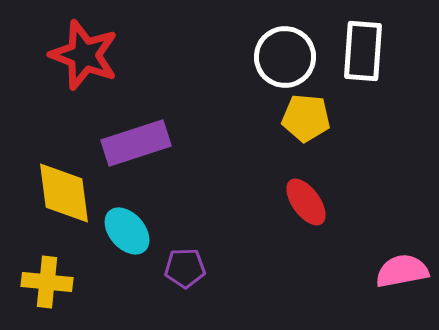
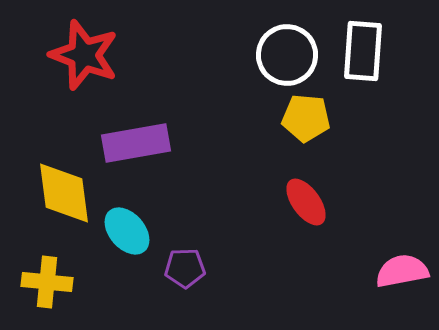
white circle: moved 2 px right, 2 px up
purple rectangle: rotated 8 degrees clockwise
